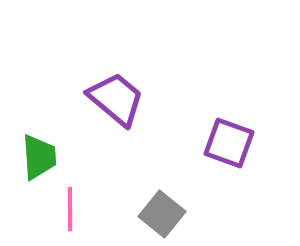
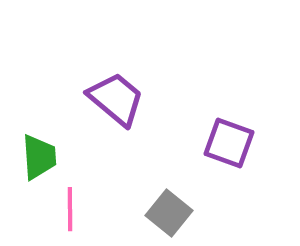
gray square: moved 7 px right, 1 px up
